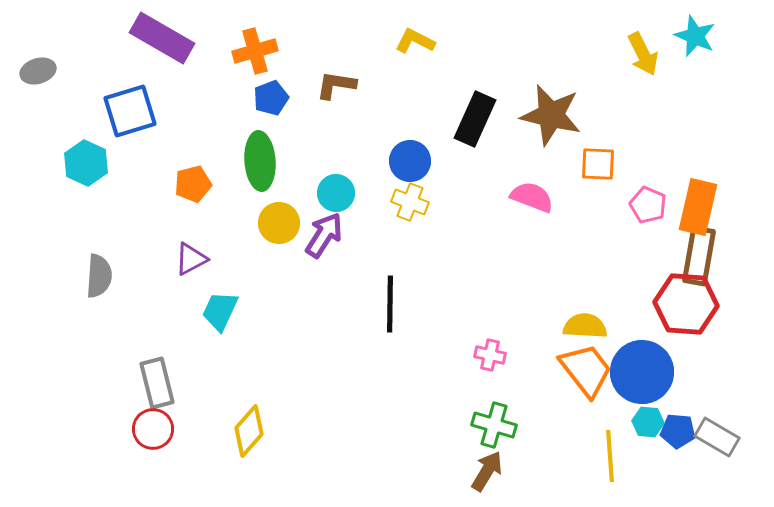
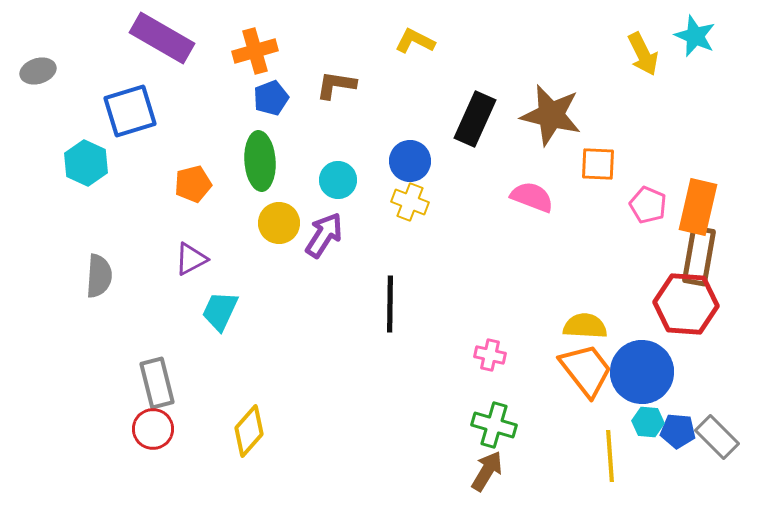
cyan circle at (336, 193): moved 2 px right, 13 px up
gray rectangle at (717, 437): rotated 15 degrees clockwise
